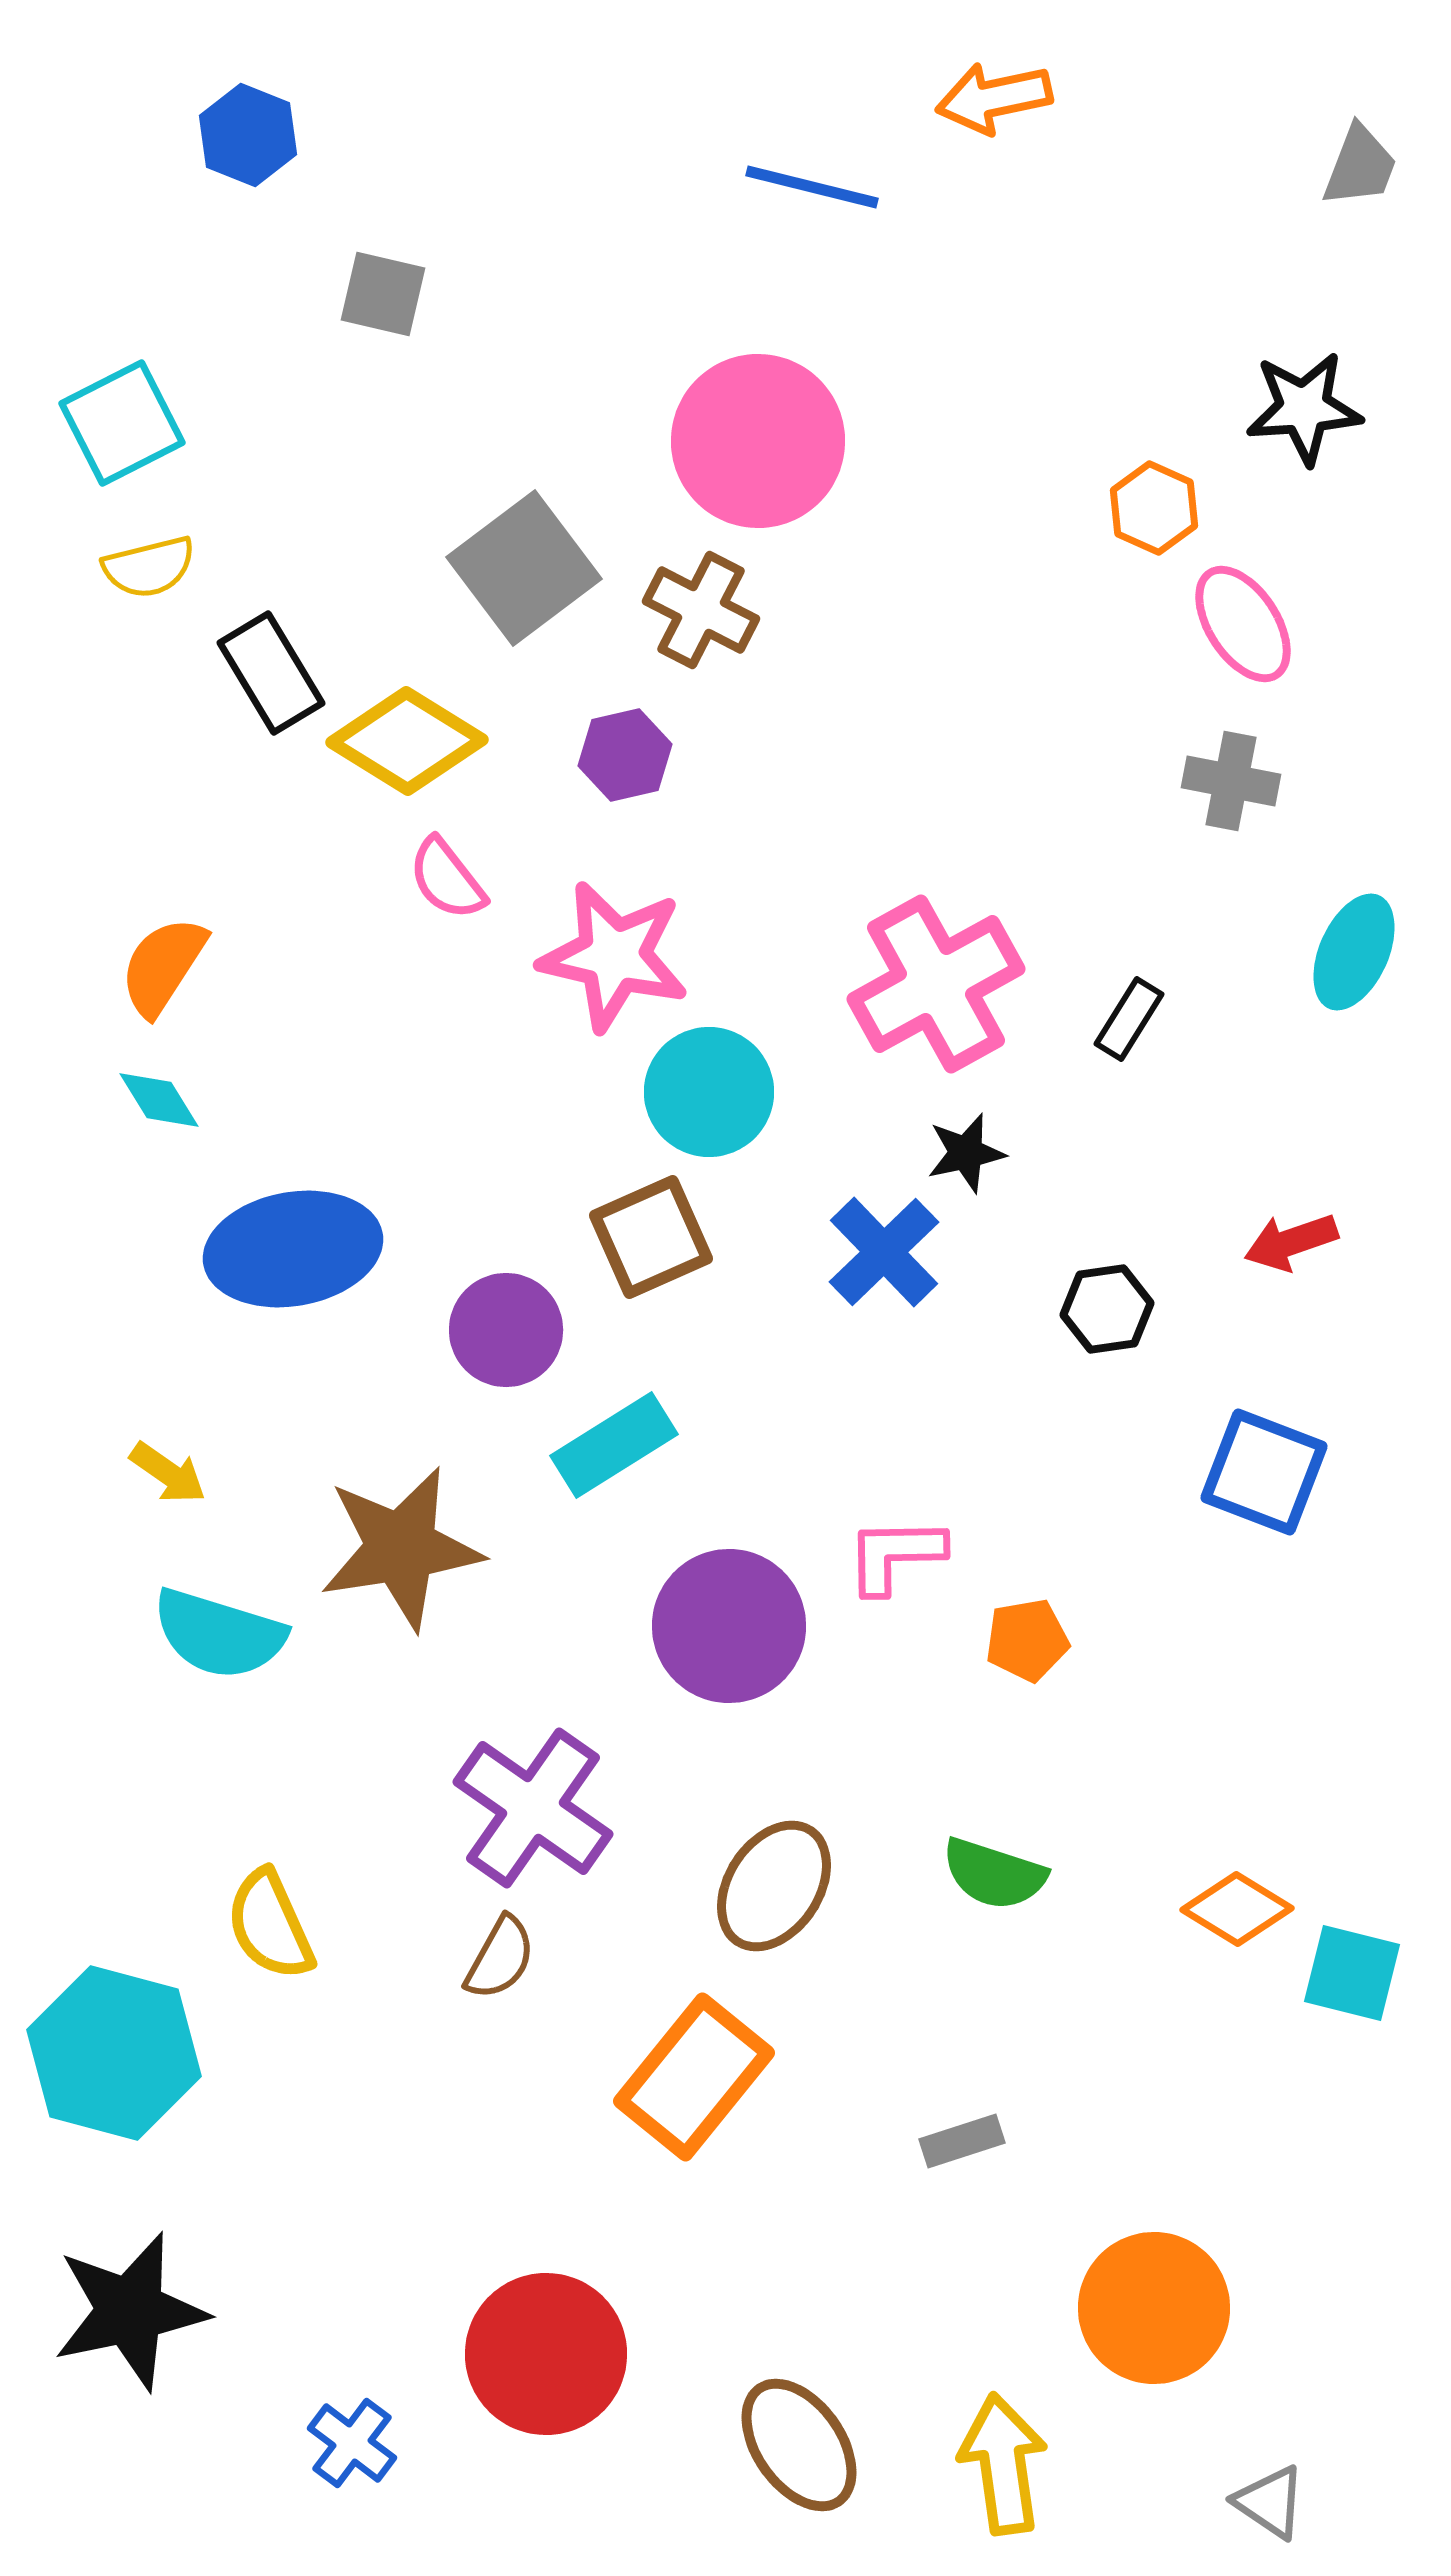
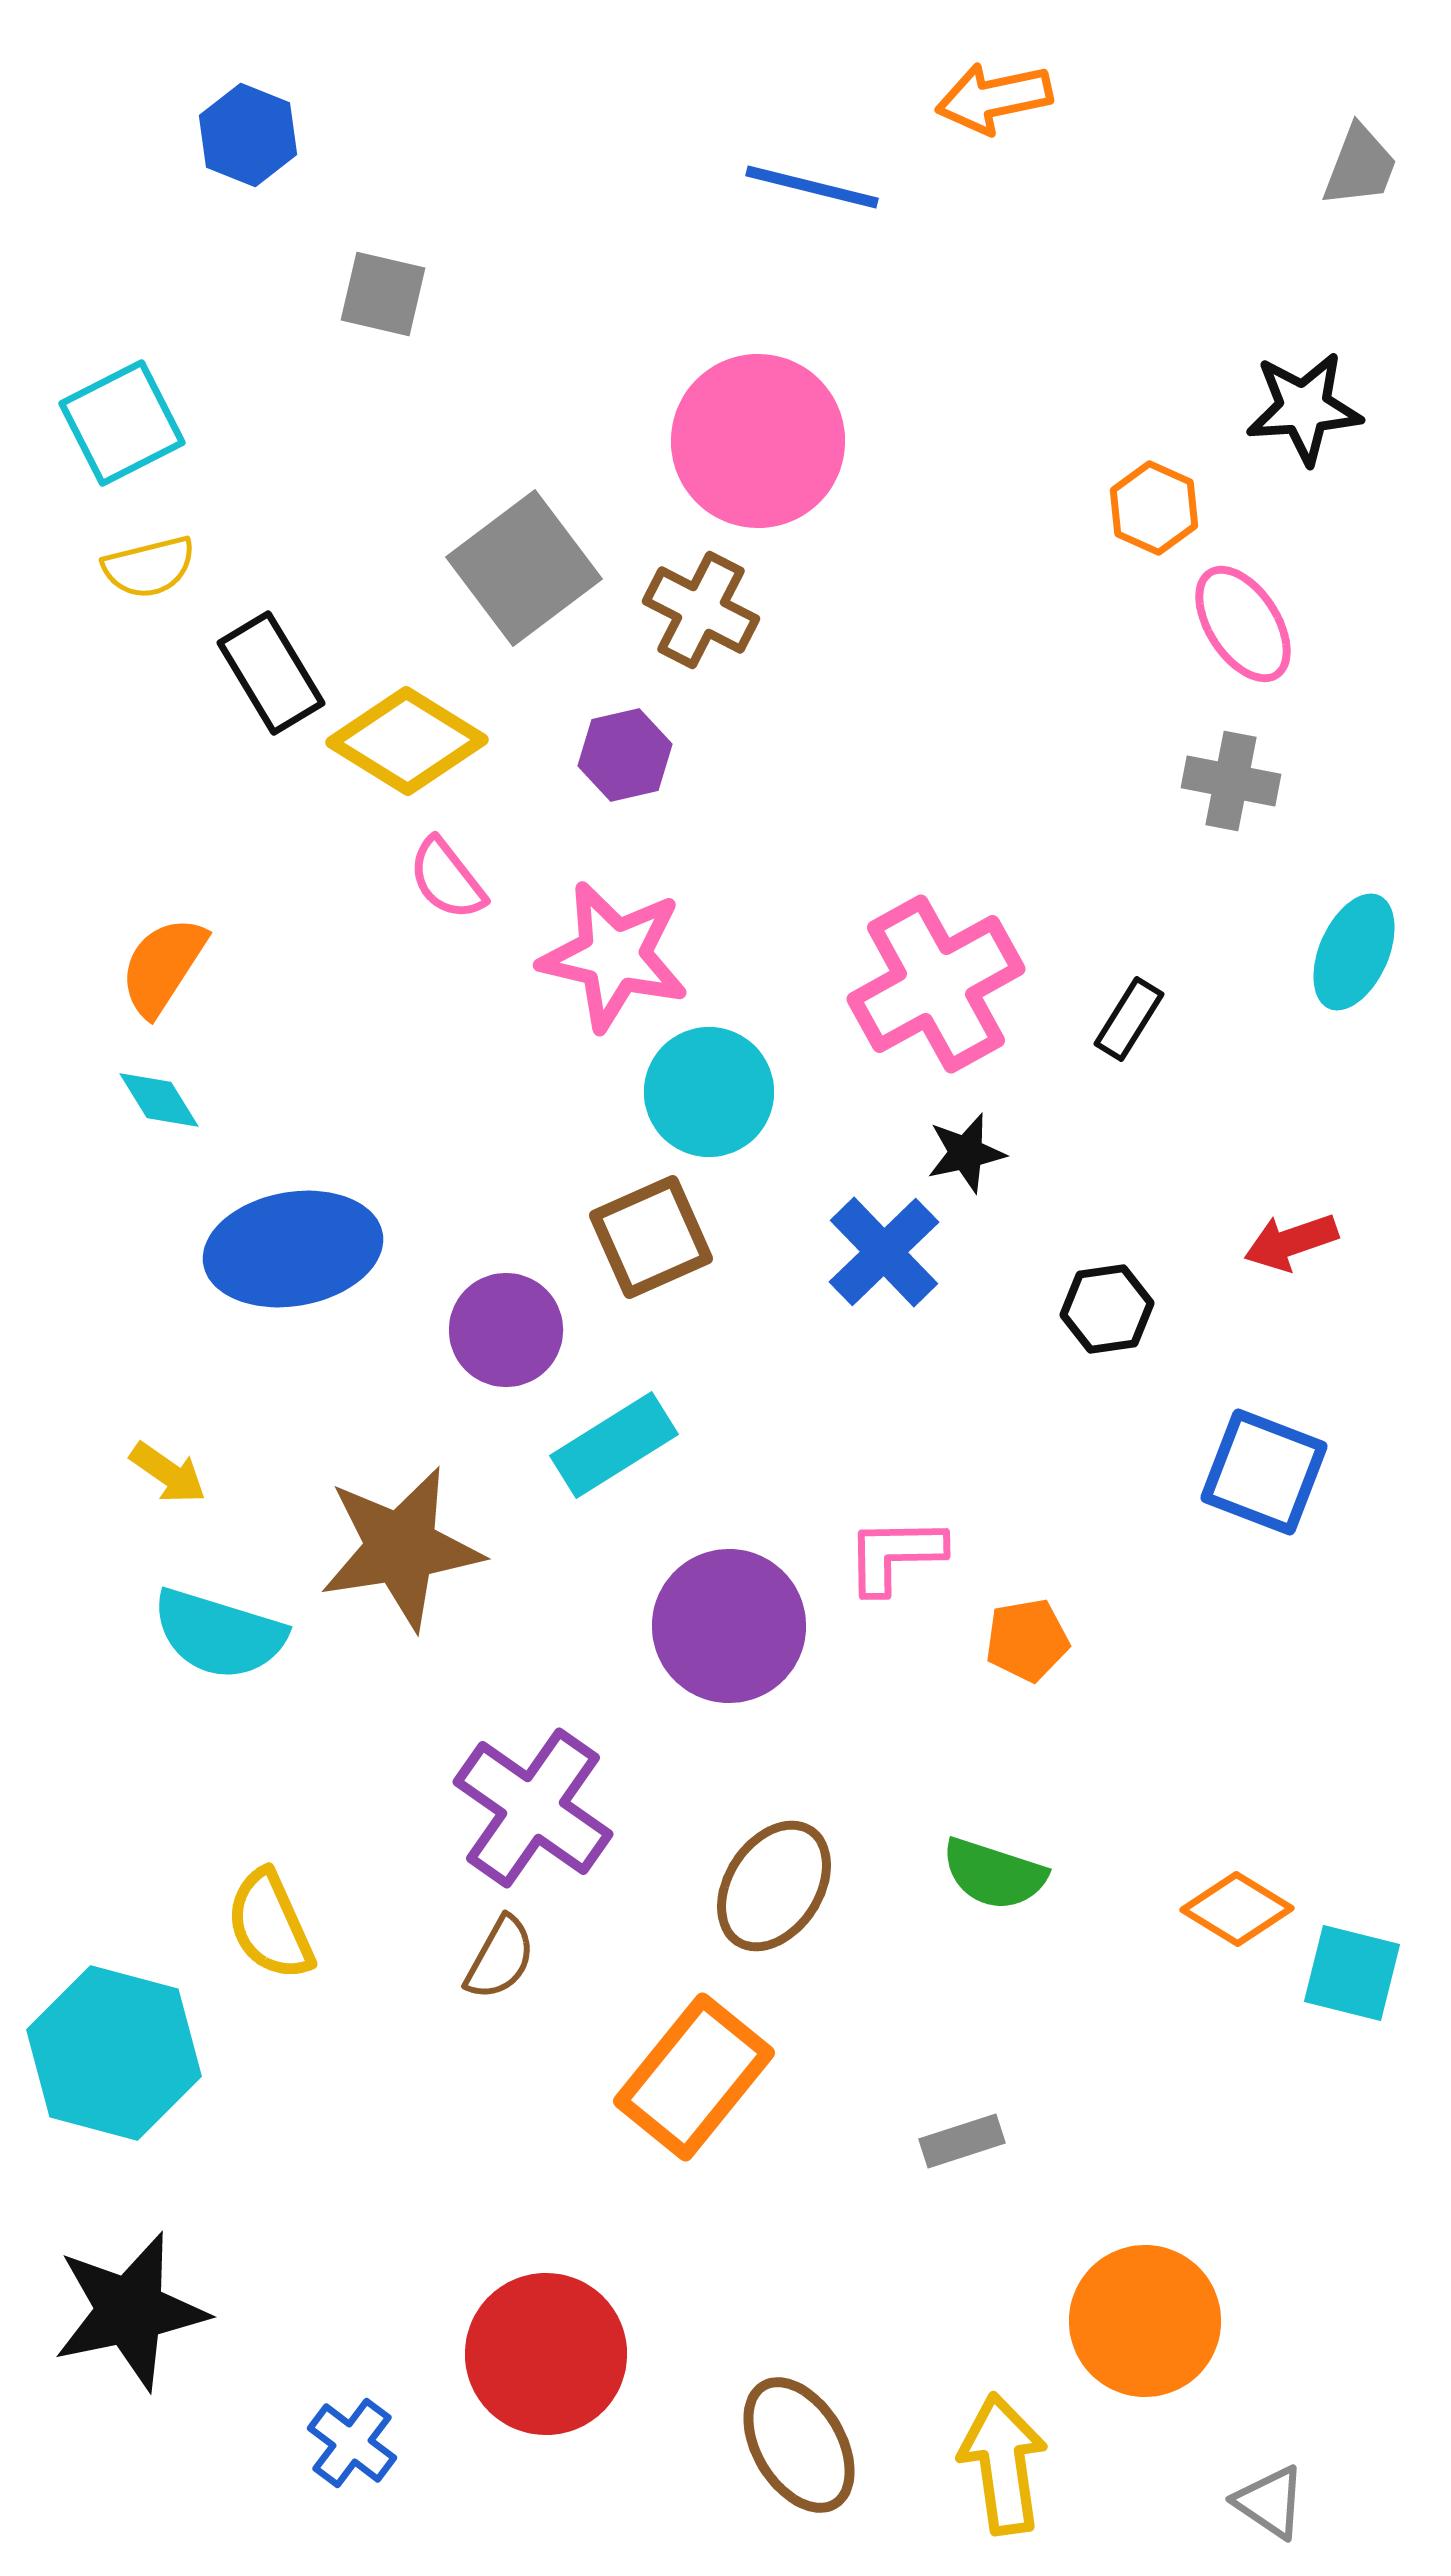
orange circle at (1154, 2308): moved 9 px left, 13 px down
brown ellipse at (799, 2445): rotated 4 degrees clockwise
